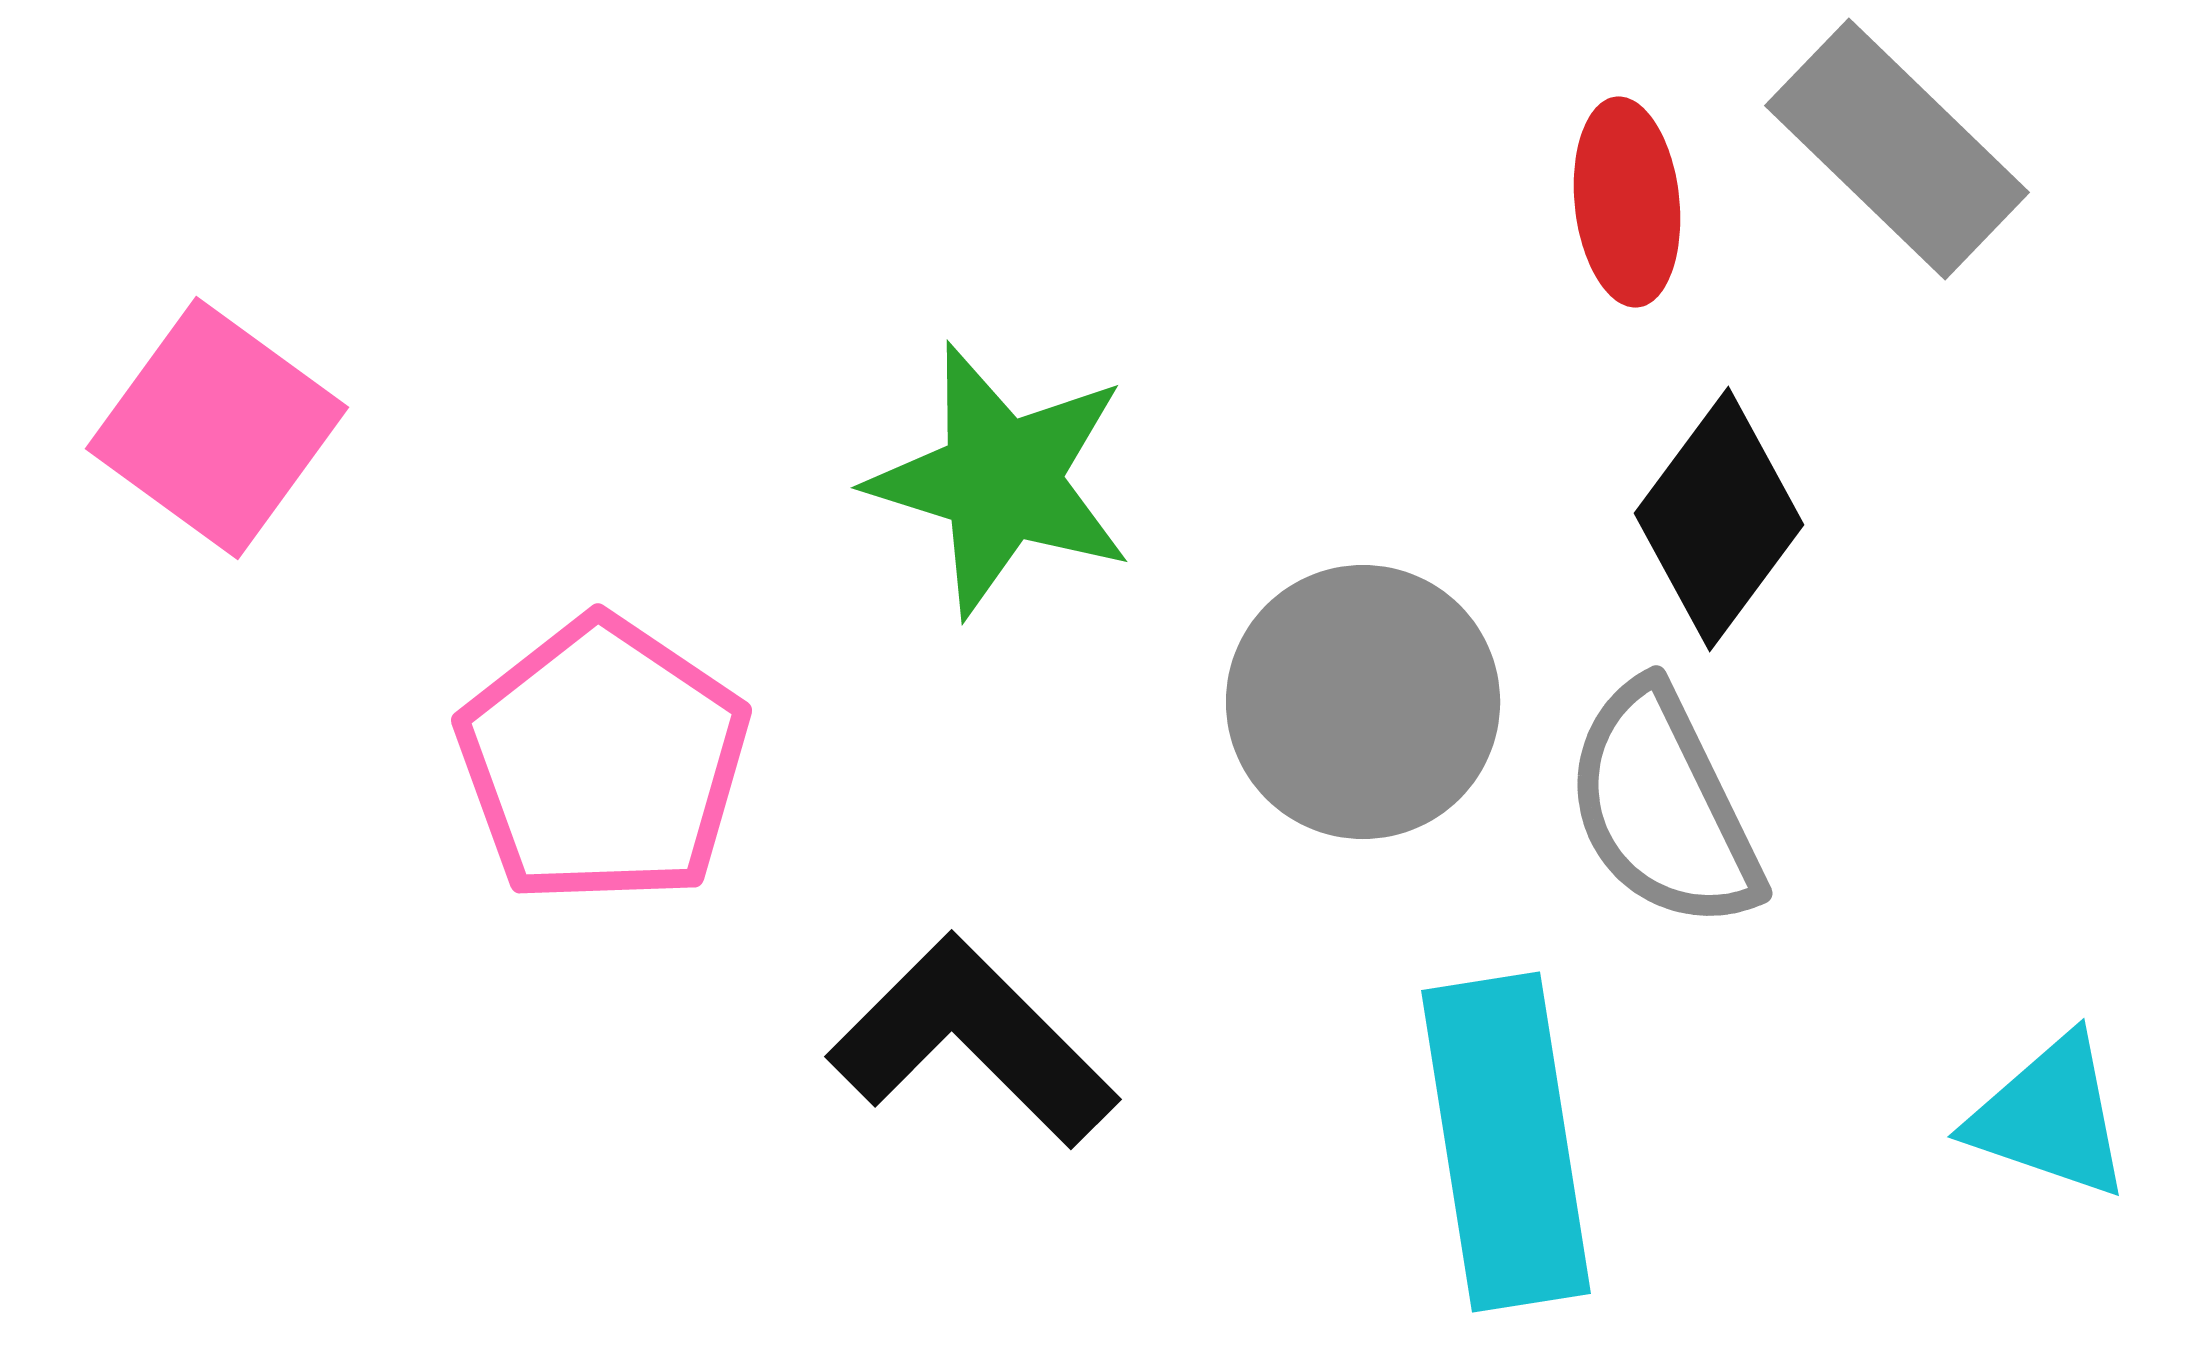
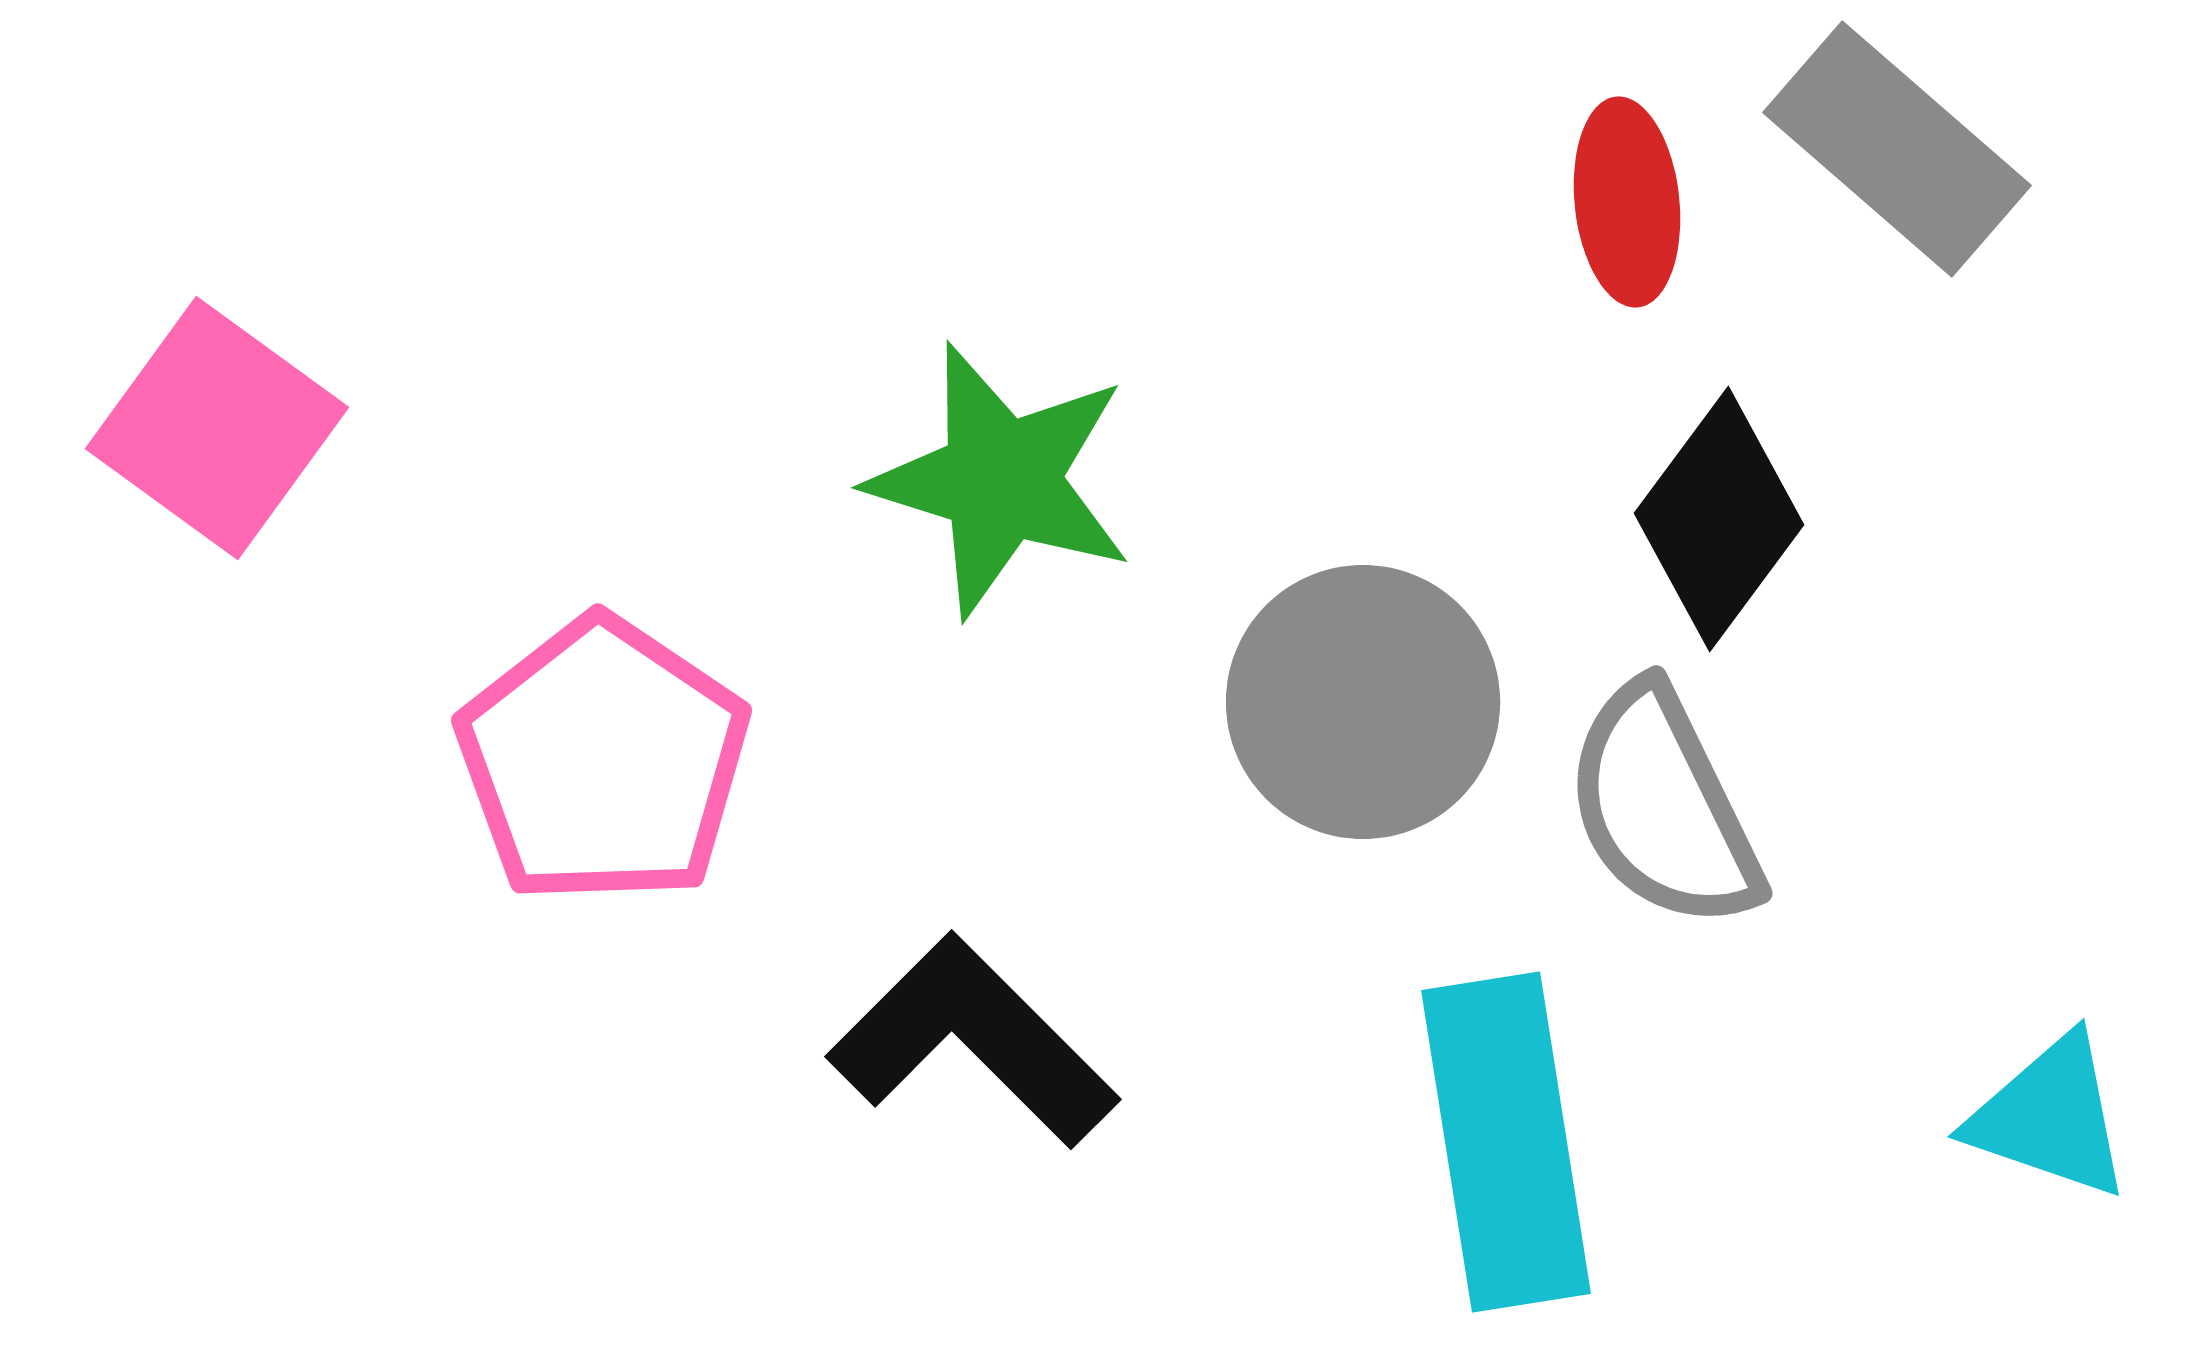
gray rectangle: rotated 3 degrees counterclockwise
